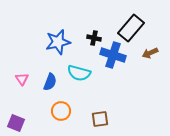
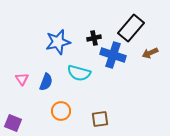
black cross: rotated 24 degrees counterclockwise
blue semicircle: moved 4 px left
purple square: moved 3 px left
